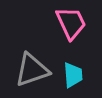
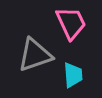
gray triangle: moved 3 px right, 15 px up
